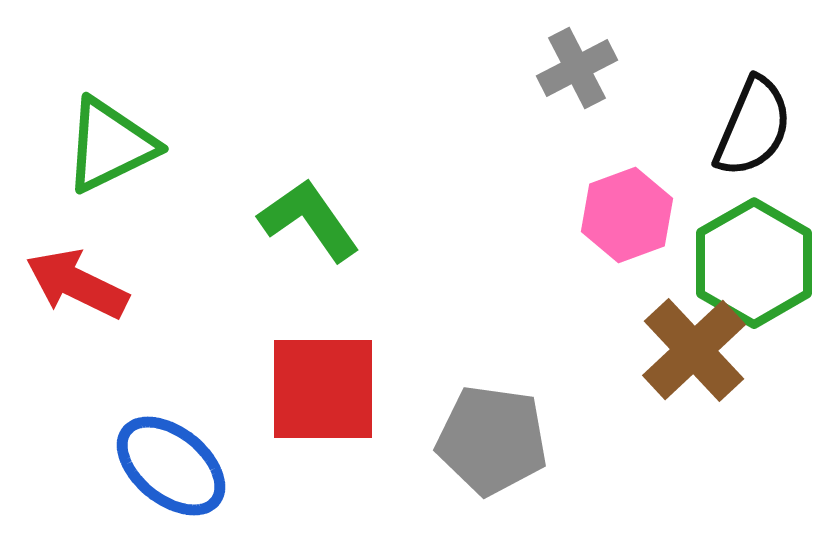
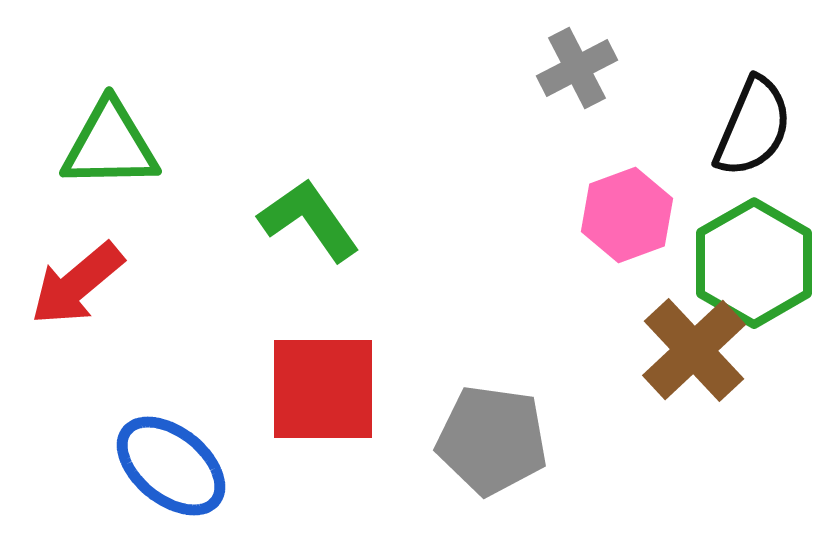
green triangle: rotated 25 degrees clockwise
red arrow: rotated 66 degrees counterclockwise
